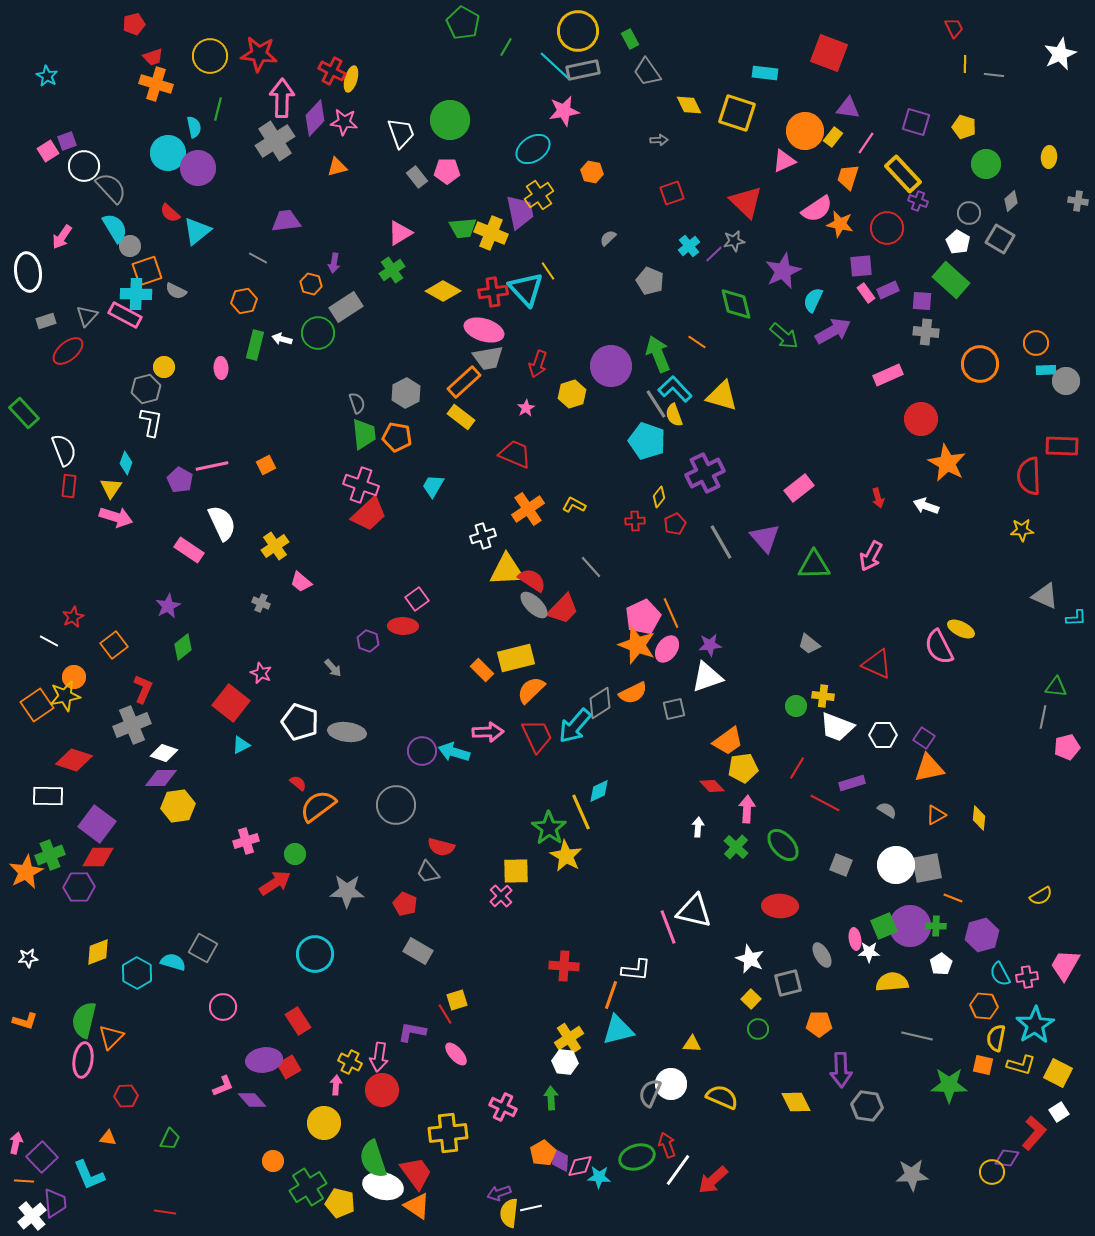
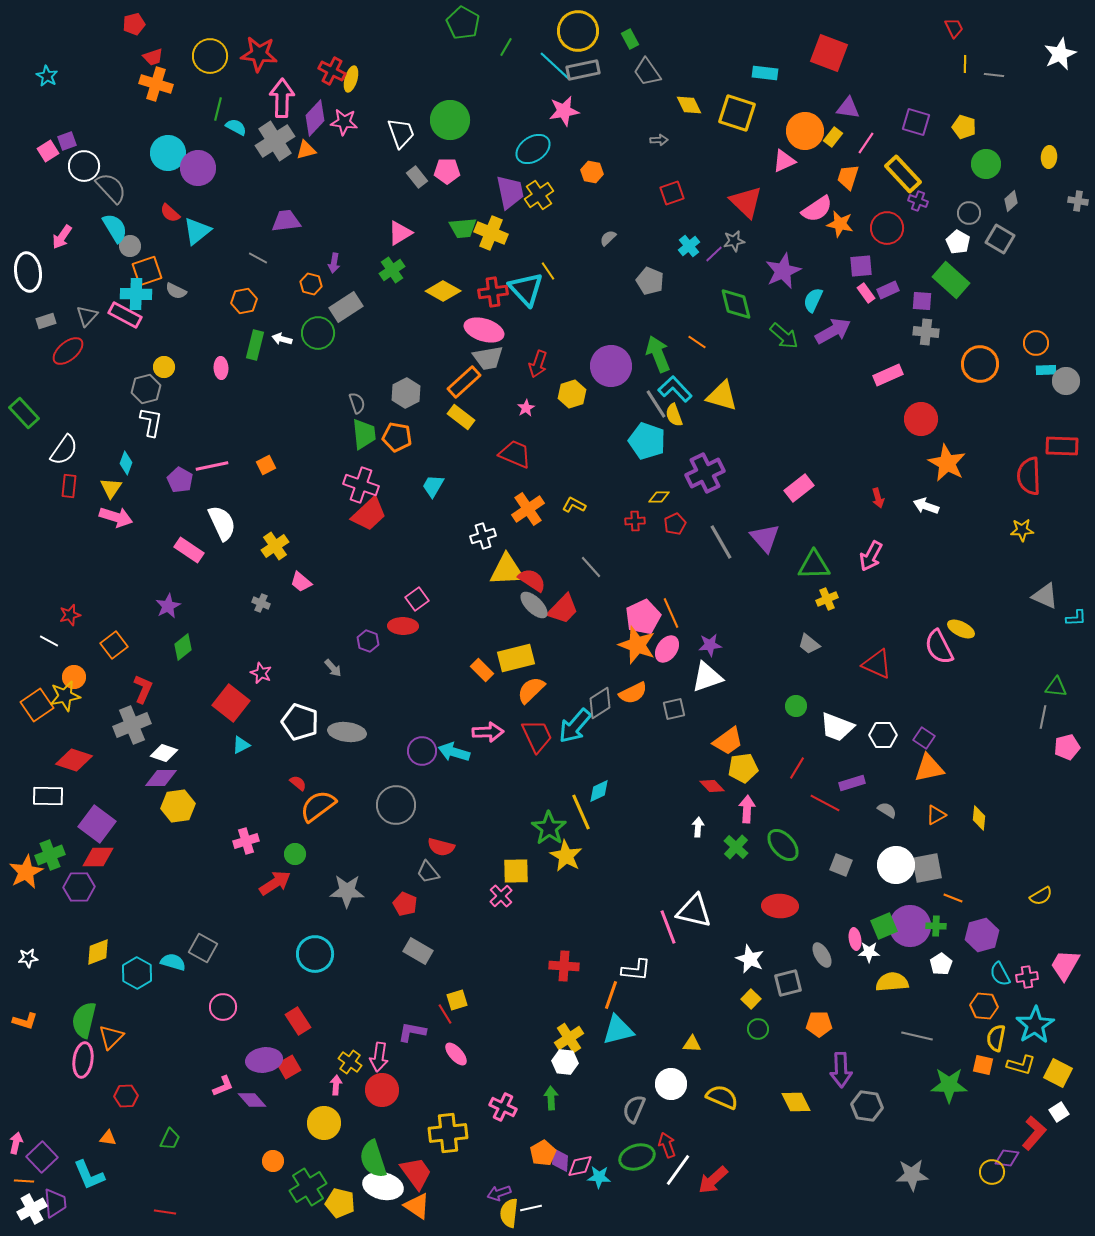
cyan semicircle at (194, 127): moved 42 px right; rotated 50 degrees counterclockwise
orange triangle at (337, 167): moved 31 px left, 17 px up
purple trapezoid at (520, 212): moved 10 px left, 20 px up
white semicircle at (64, 450): rotated 56 degrees clockwise
yellow diamond at (659, 497): rotated 50 degrees clockwise
red star at (73, 617): moved 3 px left, 2 px up; rotated 10 degrees clockwise
yellow cross at (823, 696): moved 4 px right, 97 px up; rotated 30 degrees counterclockwise
yellow cross at (350, 1062): rotated 10 degrees clockwise
gray semicircle at (650, 1093): moved 16 px left, 16 px down
white cross at (32, 1216): moved 7 px up; rotated 12 degrees clockwise
